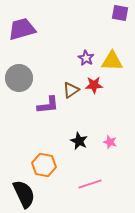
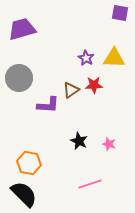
yellow triangle: moved 2 px right, 3 px up
purple L-shape: rotated 10 degrees clockwise
pink star: moved 1 px left, 2 px down
orange hexagon: moved 15 px left, 2 px up
black semicircle: rotated 20 degrees counterclockwise
